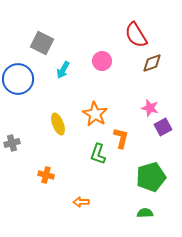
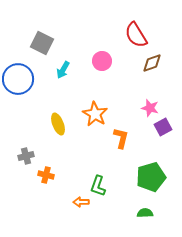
gray cross: moved 14 px right, 13 px down
green L-shape: moved 32 px down
